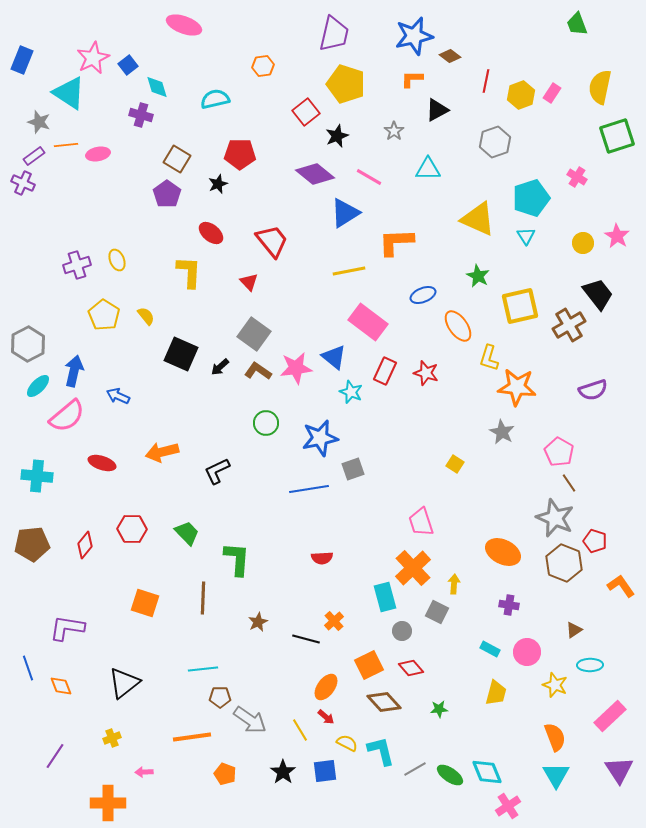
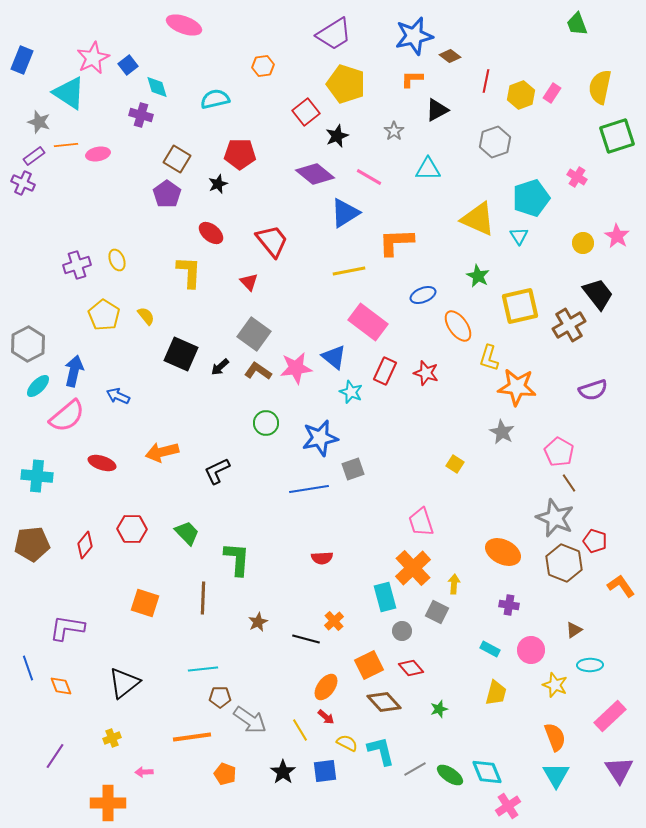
purple trapezoid at (334, 34): rotated 45 degrees clockwise
cyan triangle at (526, 236): moved 7 px left
pink circle at (527, 652): moved 4 px right, 2 px up
green star at (439, 709): rotated 12 degrees counterclockwise
